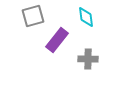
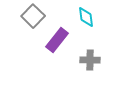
gray square: rotated 30 degrees counterclockwise
gray cross: moved 2 px right, 1 px down
